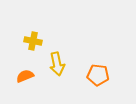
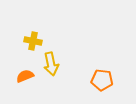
yellow arrow: moved 6 px left
orange pentagon: moved 4 px right, 5 px down
